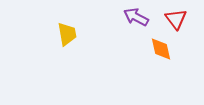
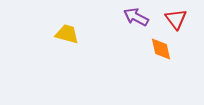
yellow trapezoid: rotated 65 degrees counterclockwise
